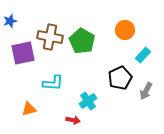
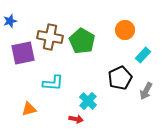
cyan cross: rotated 12 degrees counterclockwise
red arrow: moved 3 px right, 1 px up
